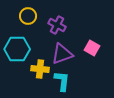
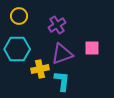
yellow circle: moved 9 px left
purple cross: rotated 30 degrees clockwise
pink square: rotated 28 degrees counterclockwise
yellow cross: rotated 18 degrees counterclockwise
